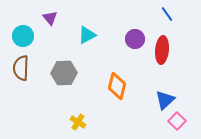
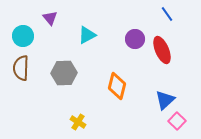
red ellipse: rotated 28 degrees counterclockwise
